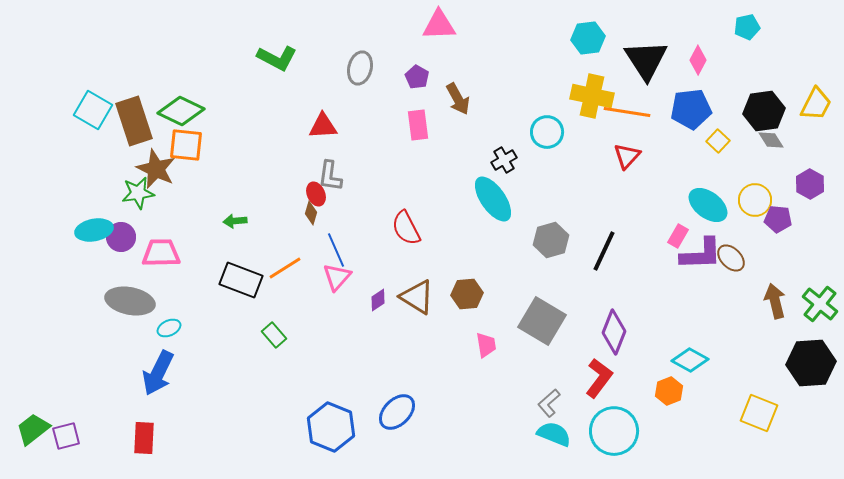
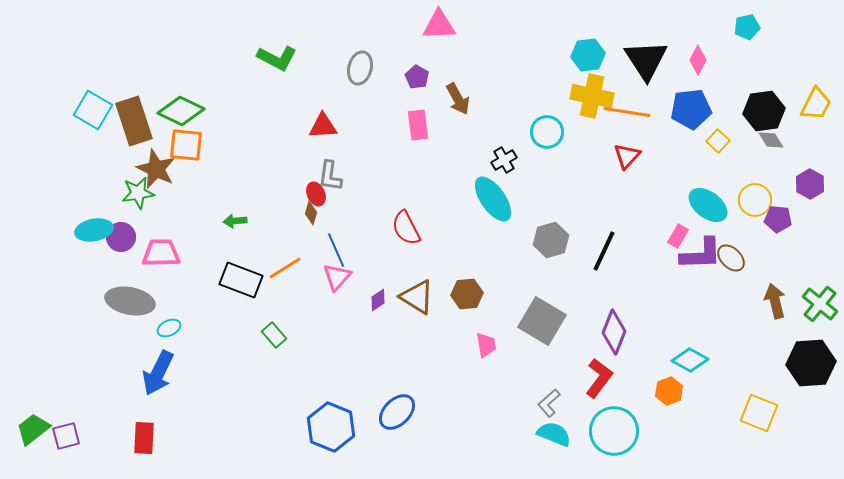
cyan hexagon at (588, 38): moved 17 px down
